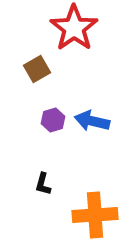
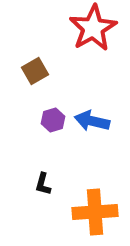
red star: moved 19 px right; rotated 6 degrees clockwise
brown square: moved 2 px left, 2 px down
orange cross: moved 3 px up
